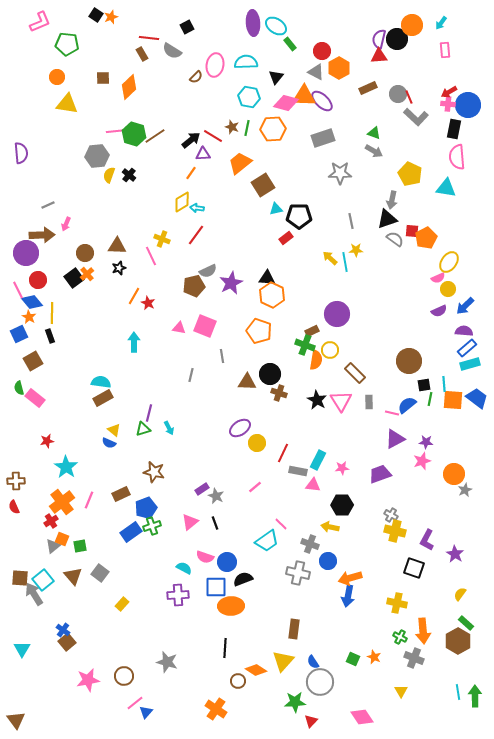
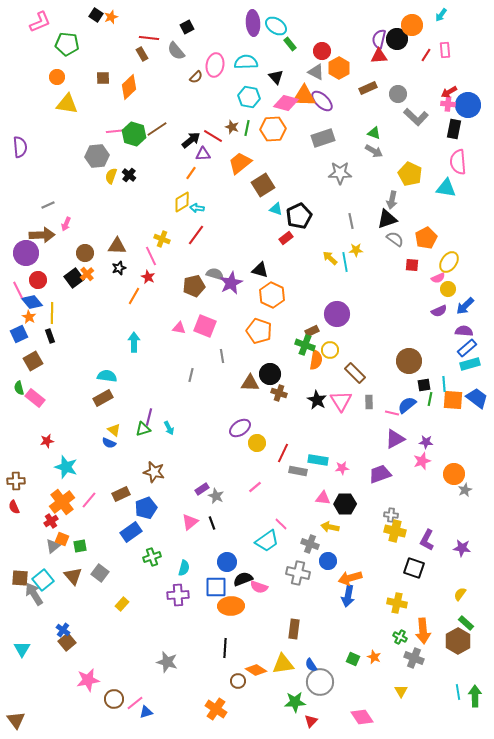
cyan arrow at (441, 23): moved 8 px up
gray semicircle at (172, 51): moved 4 px right; rotated 18 degrees clockwise
black triangle at (276, 77): rotated 21 degrees counterclockwise
red line at (409, 97): moved 17 px right, 42 px up; rotated 56 degrees clockwise
brown line at (155, 136): moved 2 px right, 7 px up
purple semicircle at (21, 153): moved 1 px left, 6 px up
pink semicircle at (457, 157): moved 1 px right, 5 px down
yellow semicircle at (109, 175): moved 2 px right, 1 px down
cyan triangle at (276, 209): rotated 32 degrees clockwise
black pentagon at (299, 216): rotated 25 degrees counterclockwise
red square at (412, 231): moved 34 px down
gray semicircle at (208, 271): moved 7 px right, 3 px down; rotated 138 degrees counterclockwise
black triangle at (267, 278): moved 7 px left, 8 px up; rotated 12 degrees clockwise
red star at (148, 303): moved 26 px up
cyan semicircle at (101, 382): moved 6 px right, 6 px up
brown triangle at (247, 382): moved 3 px right, 1 px down
purple line at (149, 413): moved 4 px down
cyan rectangle at (318, 460): rotated 72 degrees clockwise
cyan star at (66, 467): rotated 15 degrees counterclockwise
pink triangle at (313, 485): moved 10 px right, 13 px down
pink line at (89, 500): rotated 18 degrees clockwise
black hexagon at (342, 505): moved 3 px right, 1 px up
gray cross at (391, 515): rotated 24 degrees counterclockwise
black line at (215, 523): moved 3 px left
green cross at (152, 526): moved 31 px down
purple star at (455, 554): moved 7 px right, 6 px up; rotated 24 degrees counterclockwise
pink semicircle at (205, 557): moved 54 px right, 30 px down
cyan semicircle at (184, 568): rotated 77 degrees clockwise
yellow triangle at (283, 661): moved 3 px down; rotated 40 degrees clockwise
blue semicircle at (313, 662): moved 2 px left, 3 px down
brown circle at (124, 676): moved 10 px left, 23 px down
blue triangle at (146, 712): rotated 32 degrees clockwise
